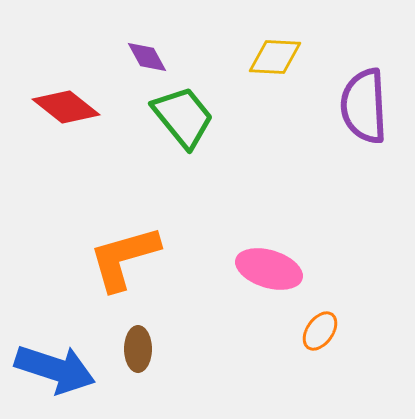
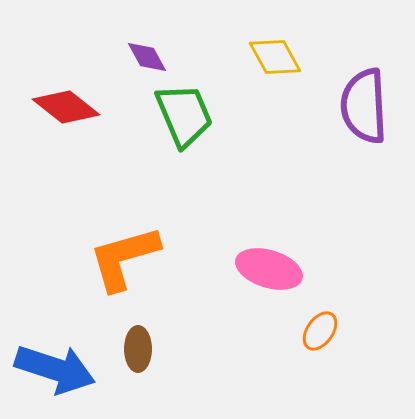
yellow diamond: rotated 58 degrees clockwise
green trapezoid: moved 1 px right, 2 px up; rotated 16 degrees clockwise
